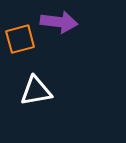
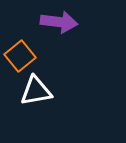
orange square: moved 17 px down; rotated 24 degrees counterclockwise
